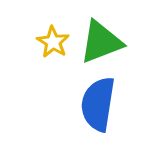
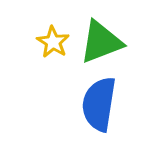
blue semicircle: moved 1 px right
